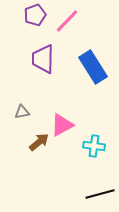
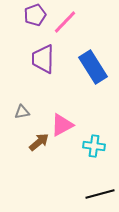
pink line: moved 2 px left, 1 px down
